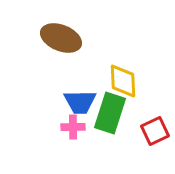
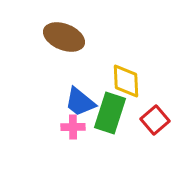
brown ellipse: moved 3 px right, 1 px up
yellow diamond: moved 3 px right
blue trapezoid: rotated 40 degrees clockwise
red square: moved 11 px up; rotated 16 degrees counterclockwise
